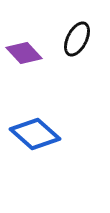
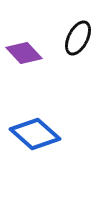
black ellipse: moved 1 px right, 1 px up
